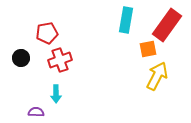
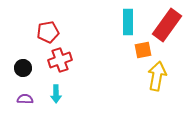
cyan rectangle: moved 2 px right, 2 px down; rotated 10 degrees counterclockwise
red pentagon: moved 1 px right, 1 px up
orange square: moved 5 px left, 1 px down
black circle: moved 2 px right, 10 px down
yellow arrow: rotated 16 degrees counterclockwise
purple semicircle: moved 11 px left, 13 px up
